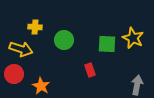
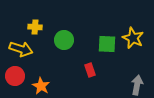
red circle: moved 1 px right, 2 px down
